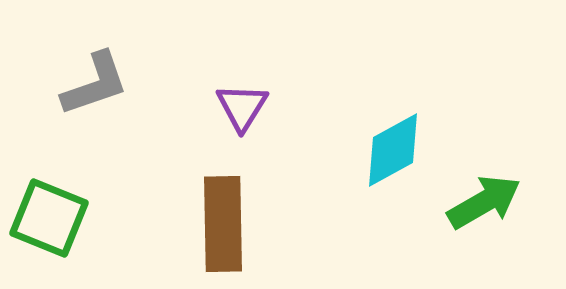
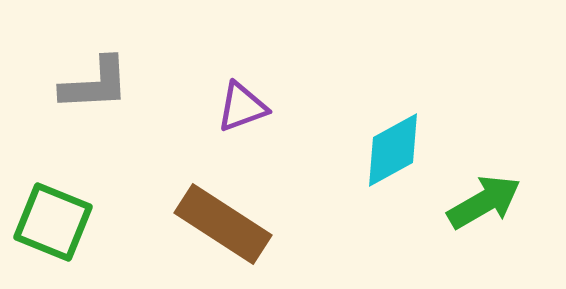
gray L-shape: rotated 16 degrees clockwise
purple triangle: rotated 38 degrees clockwise
green square: moved 4 px right, 4 px down
brown rectangle: rotated 56 degrees counterclockwise
